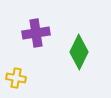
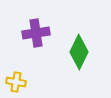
yellow cross: moved 4 px down
